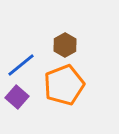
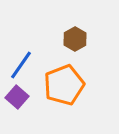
brown hexagon: moved 10 px right, 6 px up
blue line: rotated 16 degrees counterclockwise
